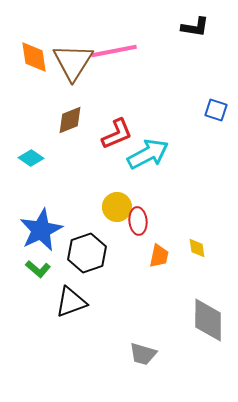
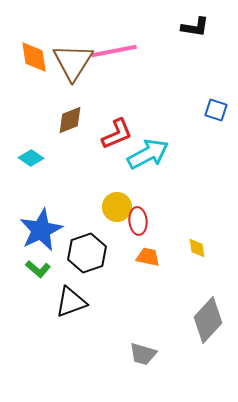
orange trapezoid: moved 11 px left, 1 px down; rotated 90 degrees counterclockwise
gray diamond: rotated 42 degrees clockwise
